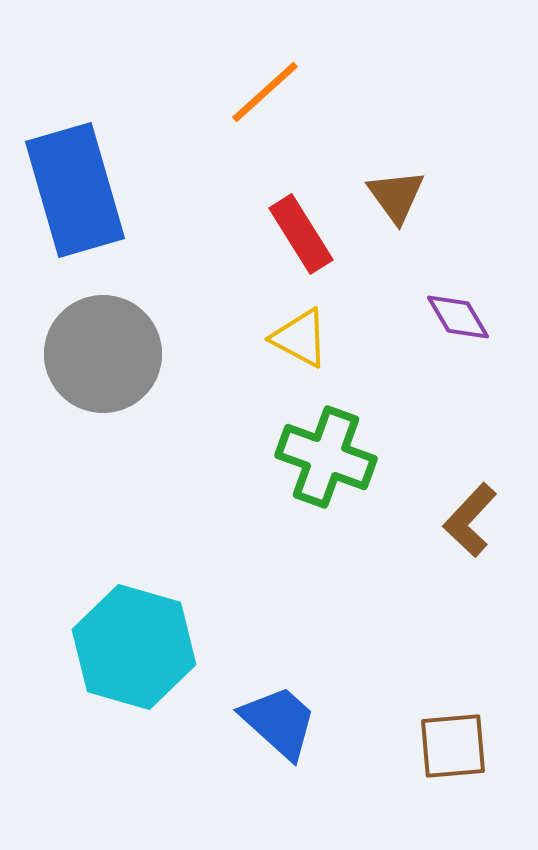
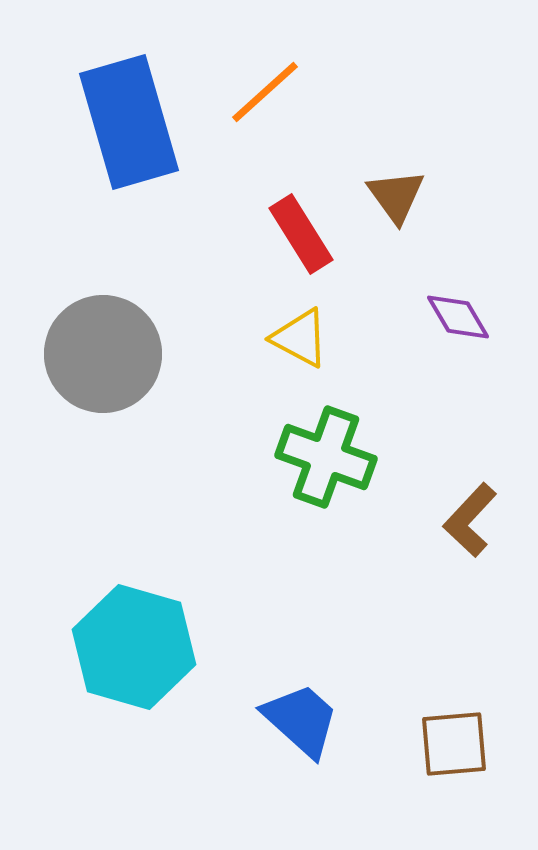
blue rectangle: moved 54 px right, 68 px up
blue trapezoid: moved 22 px right, 2 px up
brown square: moved 1 px right, 2 px up
